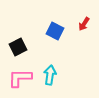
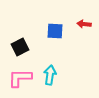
red arrow: rotated 64 degrees clockwise
blue square: rotated 24 degrees counterclockwise
black square: moved 2 px right
